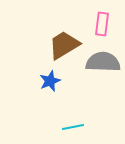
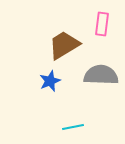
gray semicircle: moved 2 px left, 13 px down
